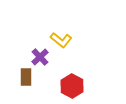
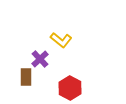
purple cross: moved 2 px down
red hexagon: moved 2 px left, 2 px down
